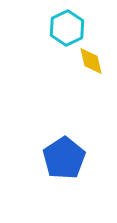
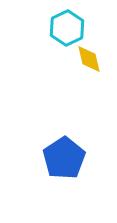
yellow diamond: moved 2 px left, 2 px up
